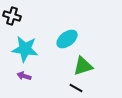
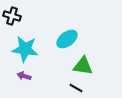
green triangle: rotated 25 degrees clockwise
